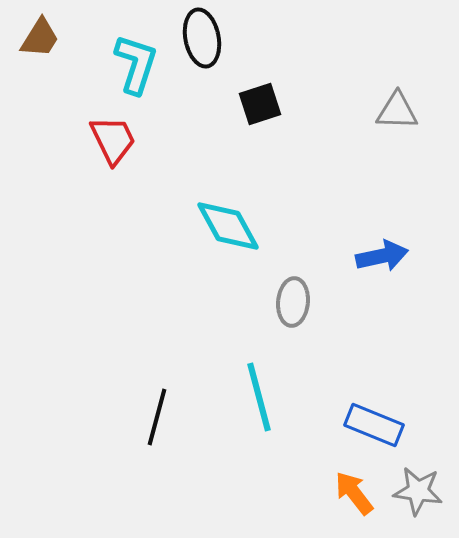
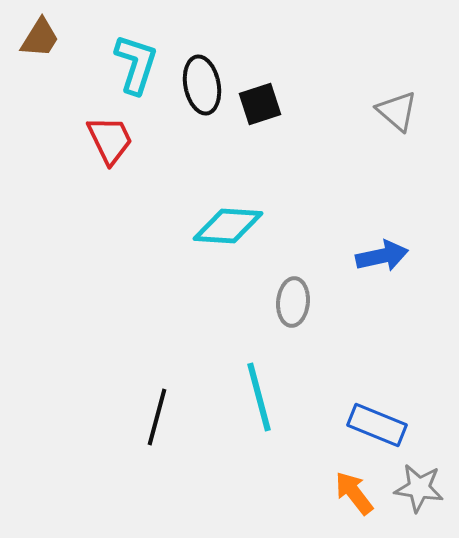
black ellipse: moved 47 px down
gray triangle: rotated 39 degrees clockwise
red trapezoid: moved 3 px left
cyan diamond: rotated 58 degrees counterclockwise
blue rectangle: moved 3 px right
gray star: moved 1 px right, 3 px up
